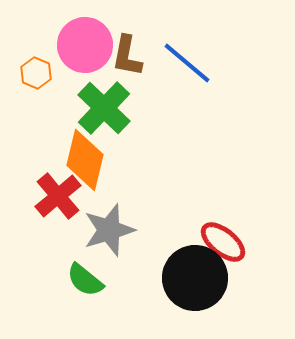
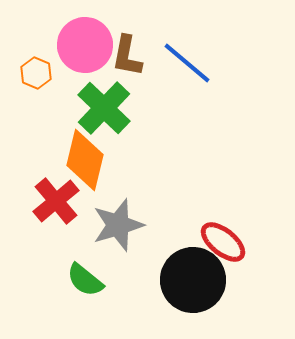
red cross: moved 2 px left, 5 px down
gray star: moved 9 px right, 5 px up
black circle: moved 2 px left, 2 px down
